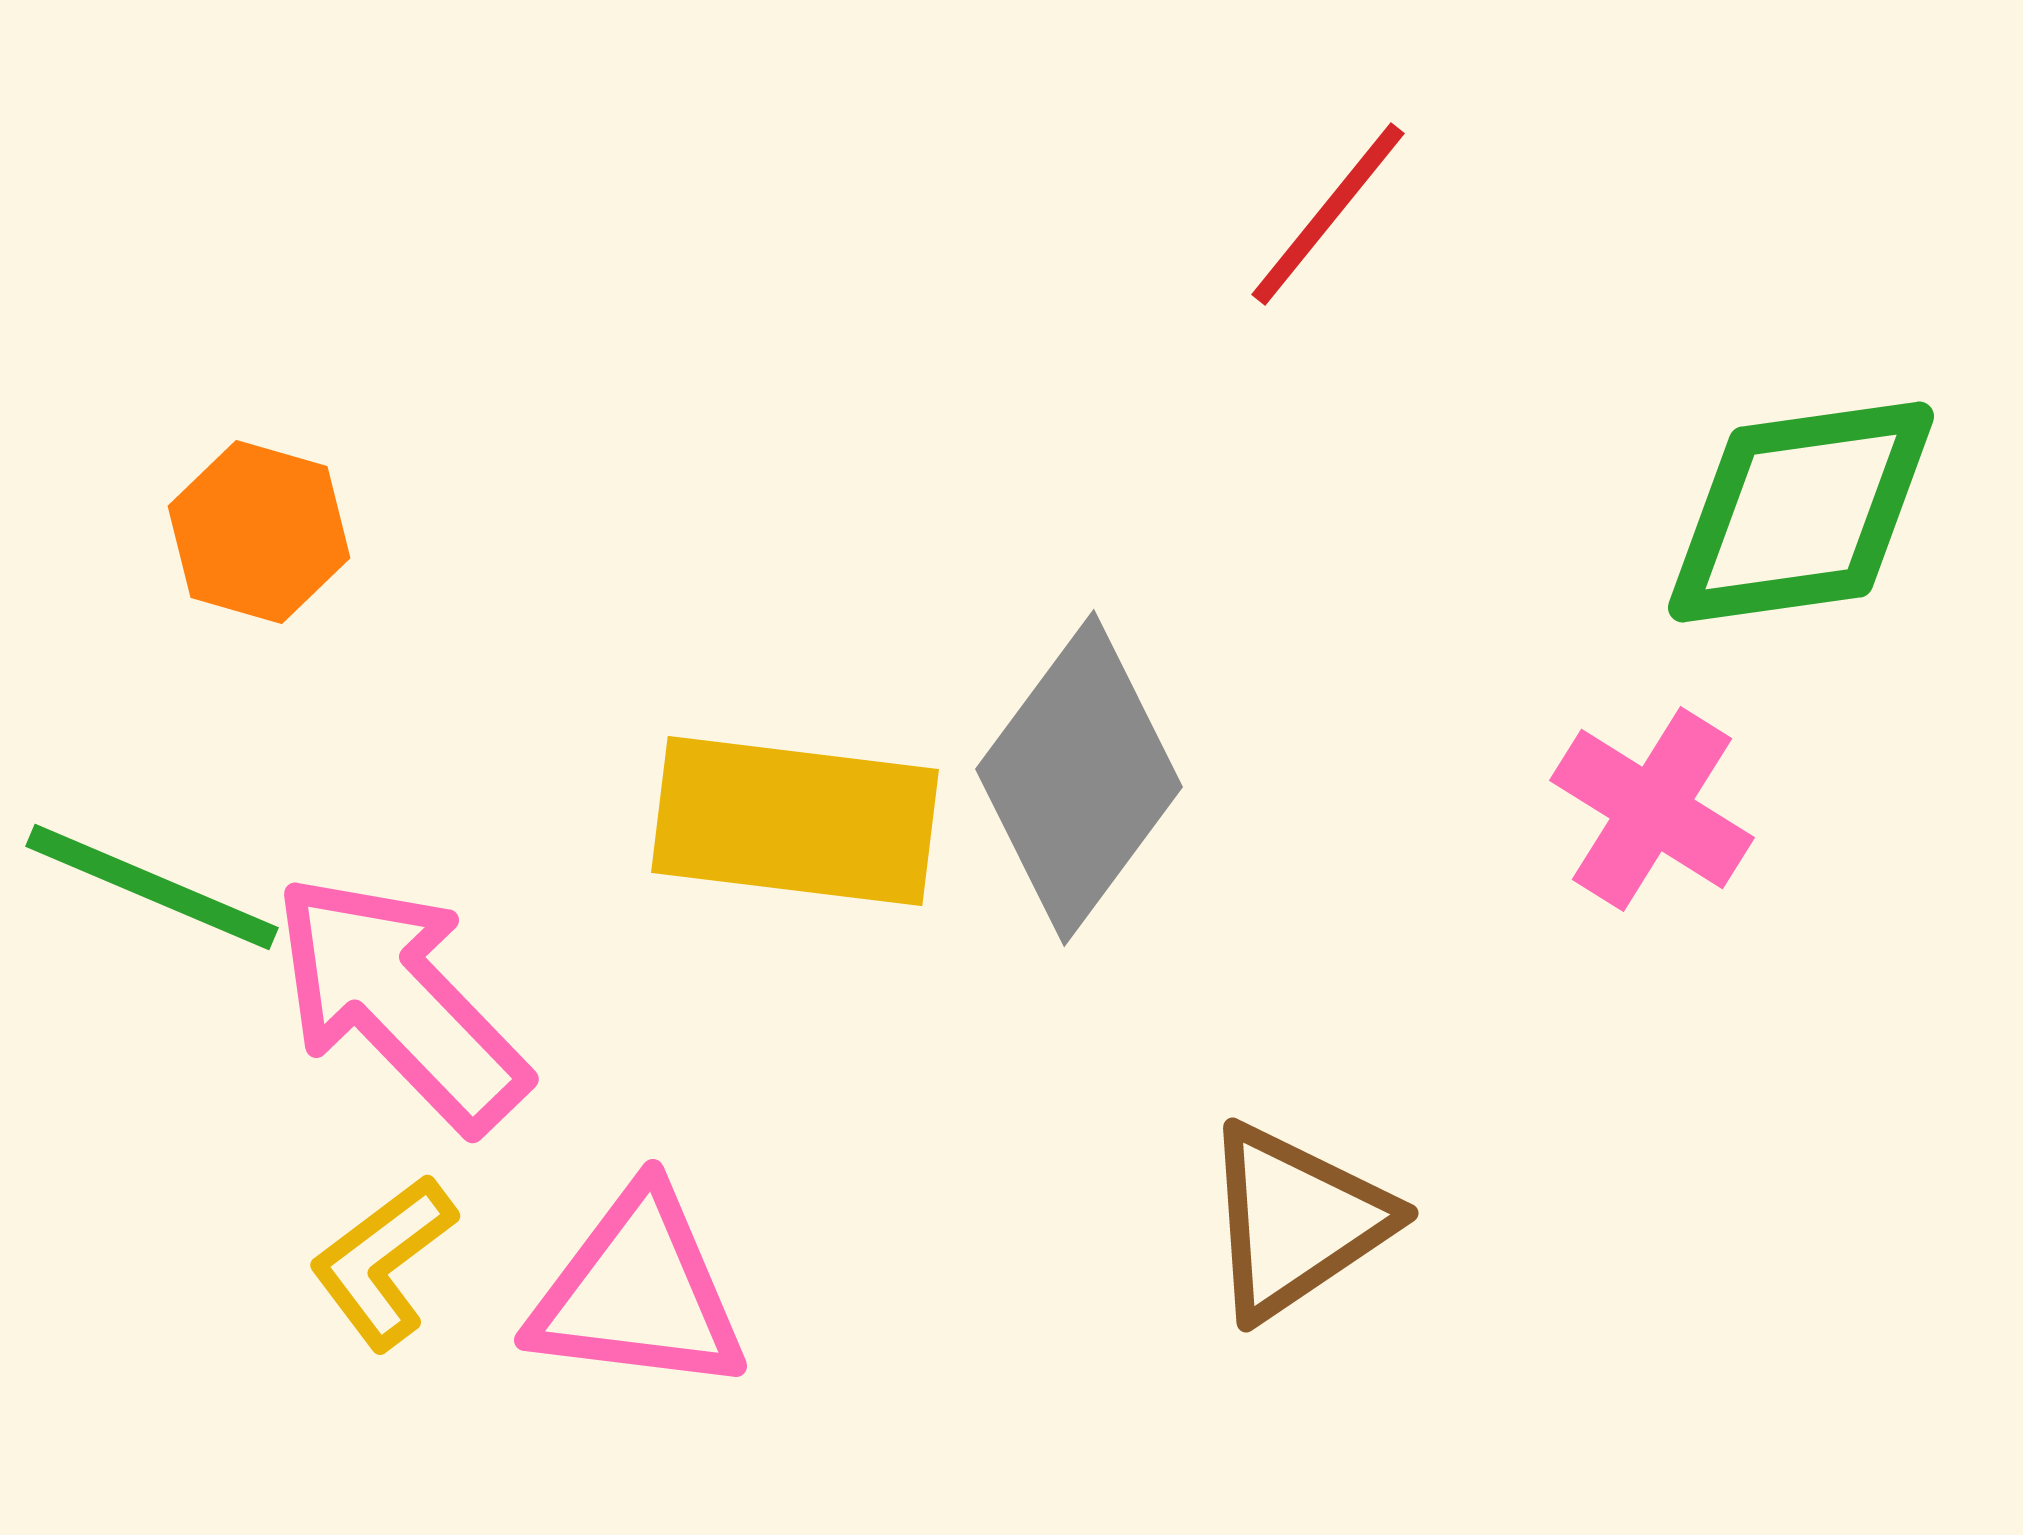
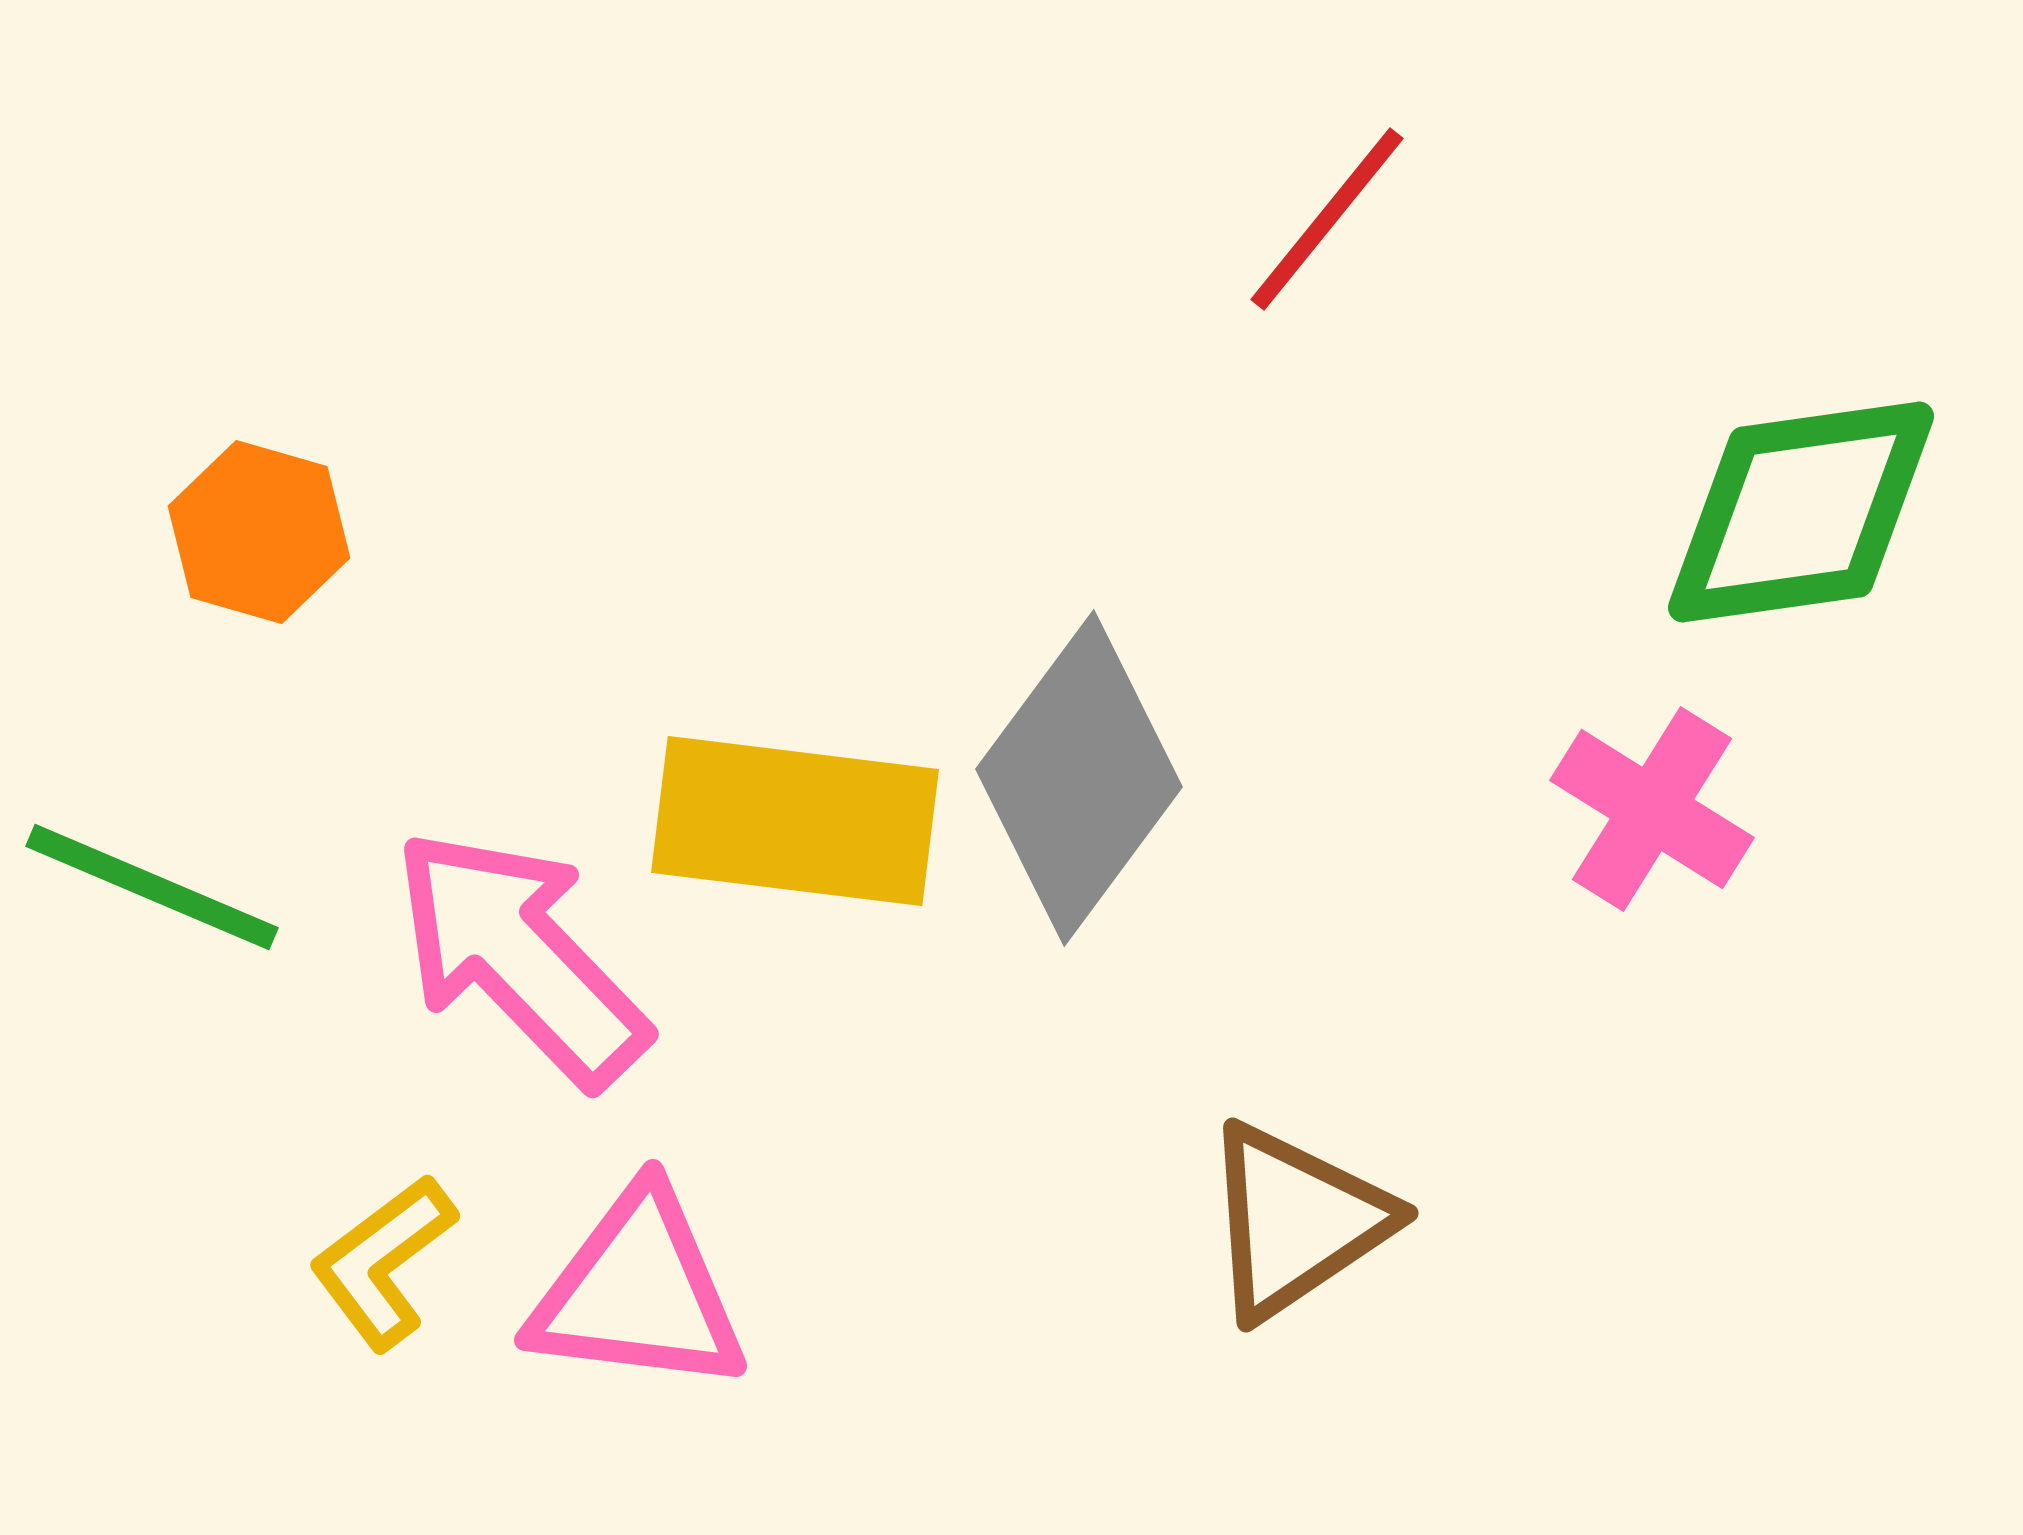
red line: moved 1 px left, 5 px down
pink arrow: moved 120 px right, 45 px up
